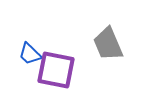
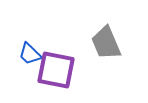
gray trapezoid: moved 2 px left, 1 px up
